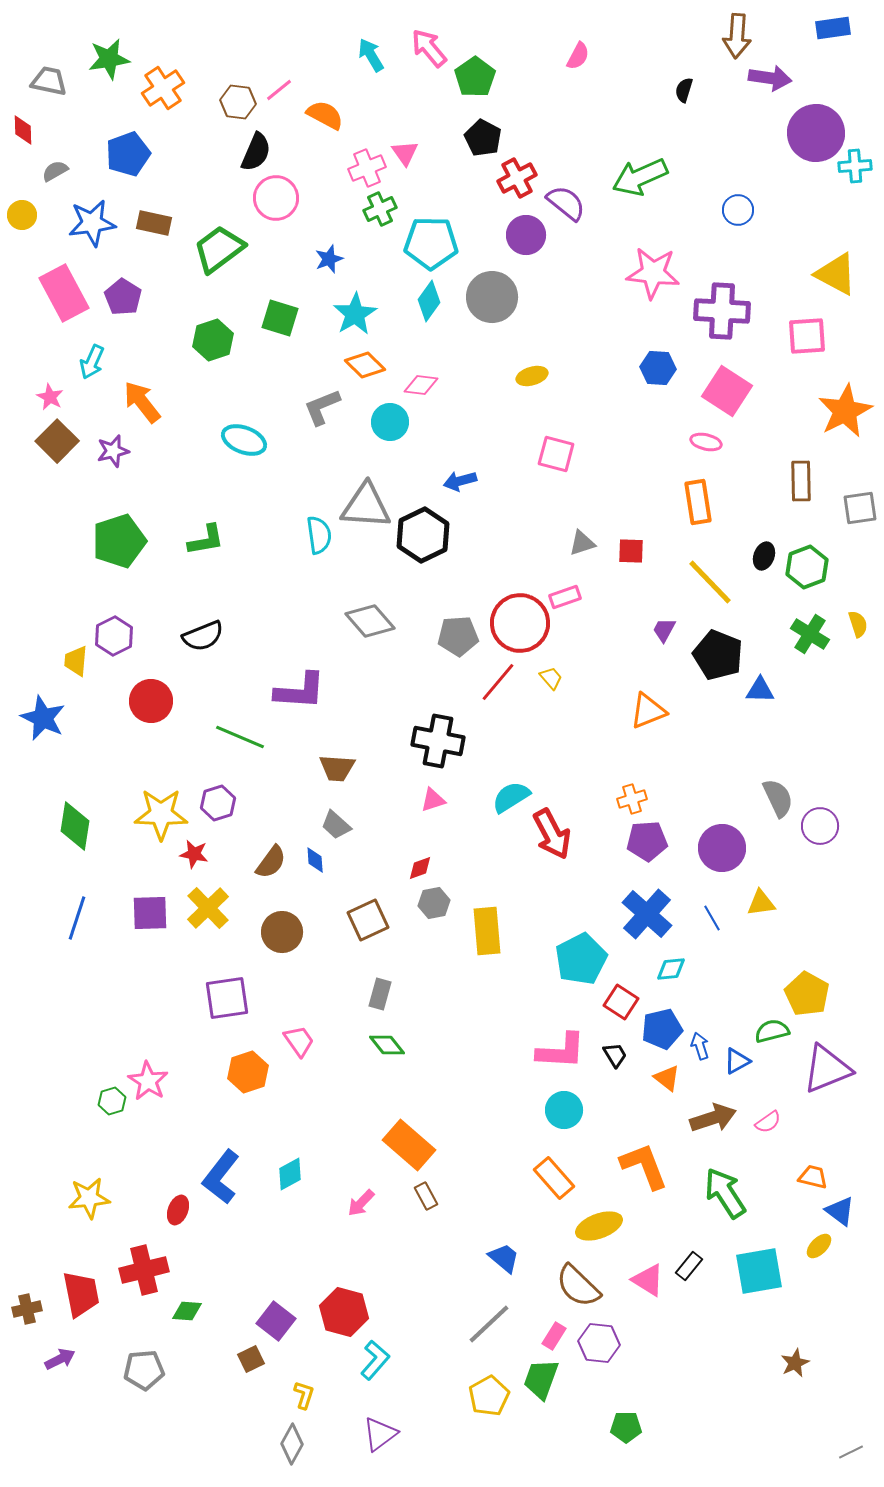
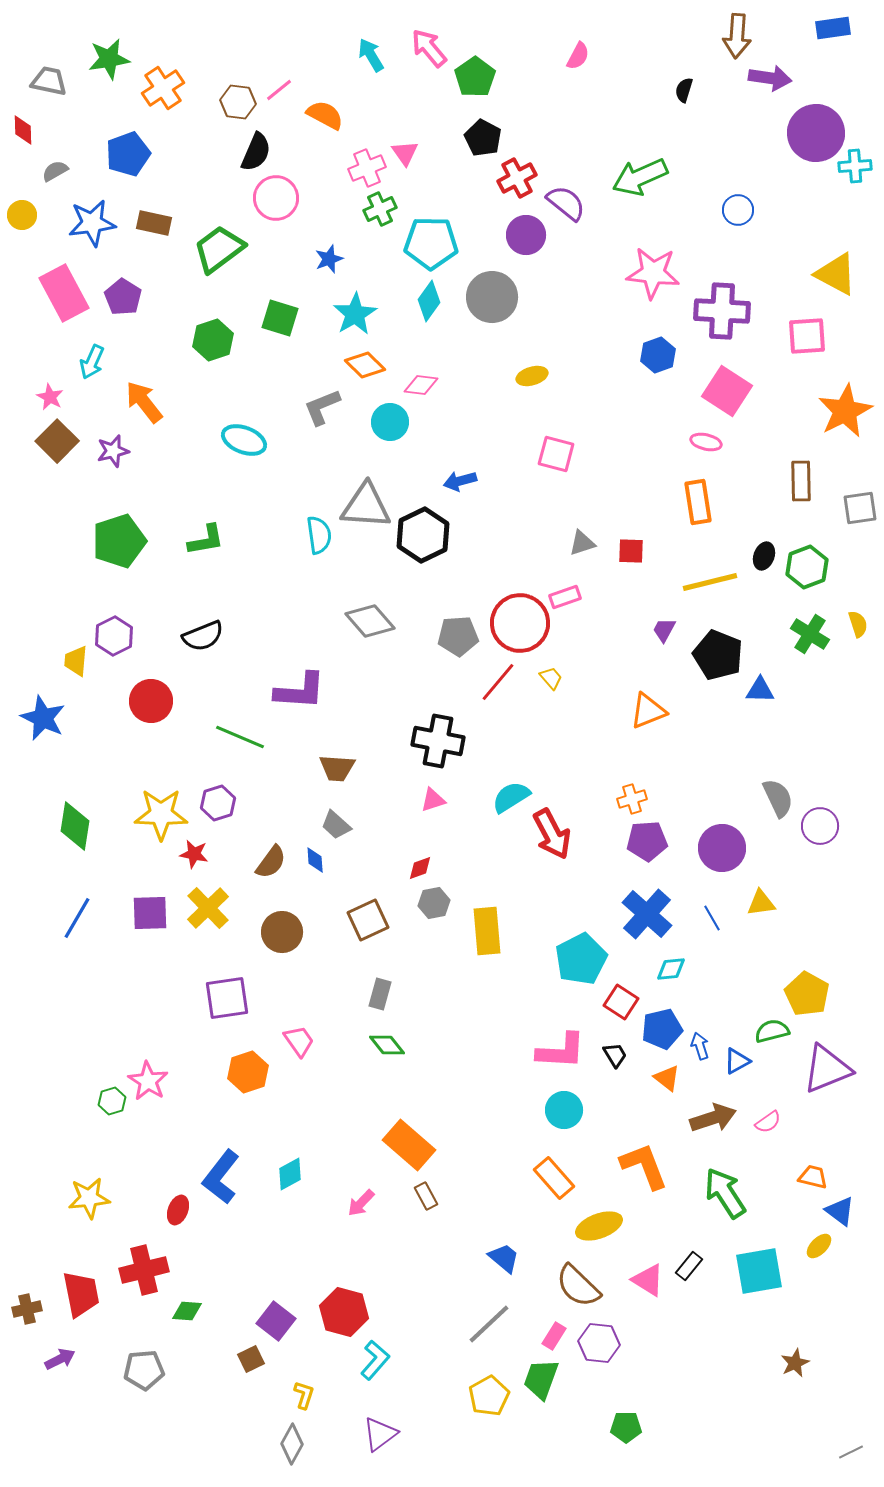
blue hexagon at (658, 368): moved 13 px up; rotated 24 degrees counterclockwise
orange arrow at (142, 402): moved 2 px right
yellow line at (710, 582): rotated 60 degrees counterclockwise
blue line at (77, 918): rotated 12 degrees clockwise
